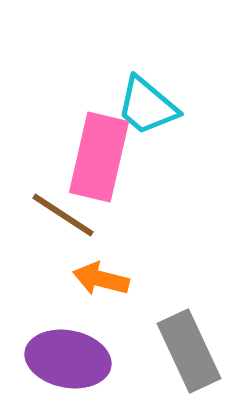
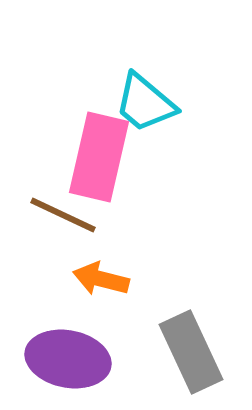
cyan trapezoid: moved 2 px left, 3 px up
brown line: rotated 8 degrees counterclockwise
gray rectangle: moved 2 px right, 1 px down
